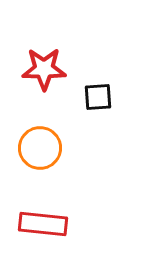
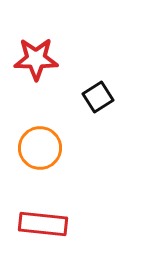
red star: moved 8 px left, 10 px up
black square: rotated 28 degrees counterclockwise
